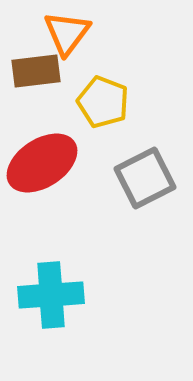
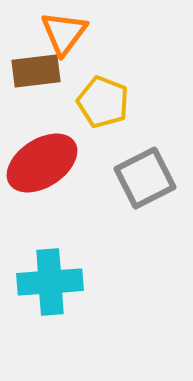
orange triangle: moved 3 px left
cyan cross: moved 1 px left, 13 px up
